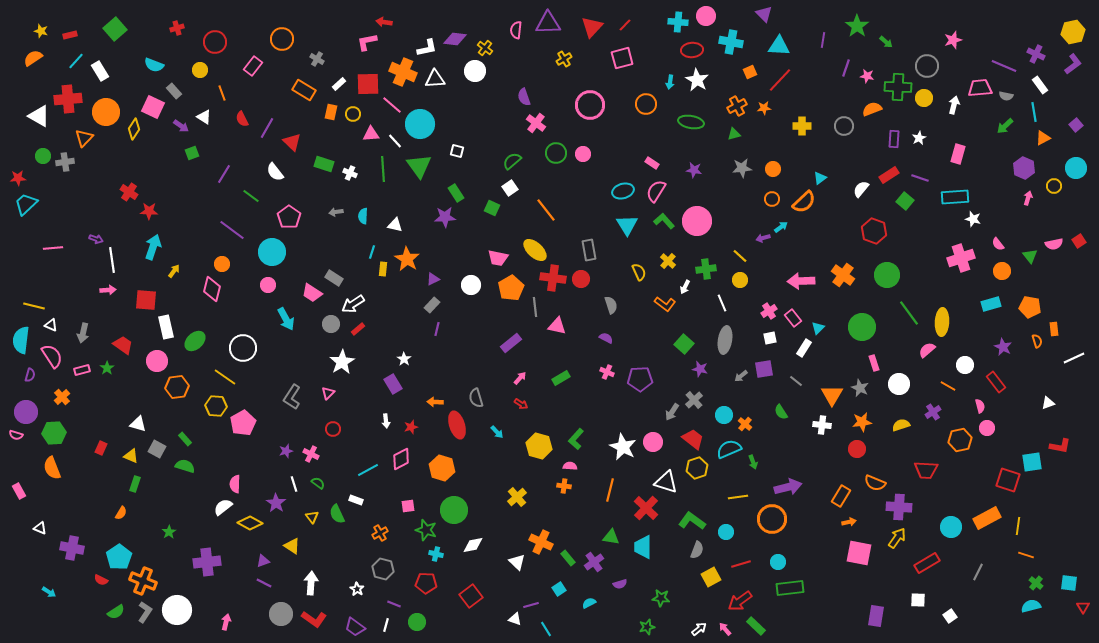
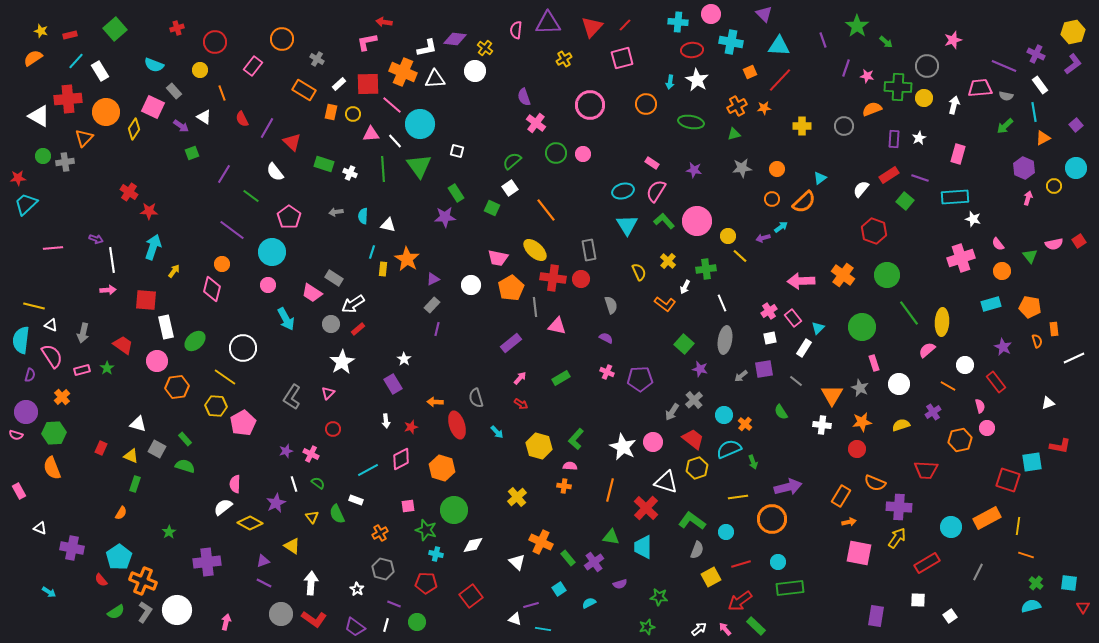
pink circle at (706, 16): moved 5 px right, 2 px up
purple line at (823, 40): rotated 28 degrees counterclockwise
orange circle at (773, 169): moved 4 px right
white triangle at (395, 225): moved 7 px left
yellow circle at (740, 280): moved 12 px left, 44 px up
purple star at (276, 503): rotated 12 degrees clockwise
red semicircle at (101, 580): rotated 24 degrees clockwise
green star at (661, 598): moved 2 px left, 1 px up
cyan line at (546, 629): moved 3 px left; rotated 49 degrees counterclockwise
